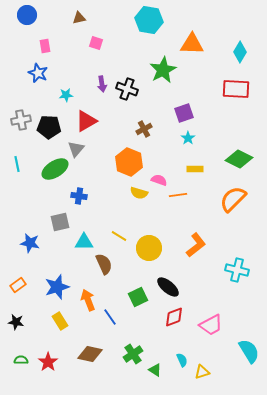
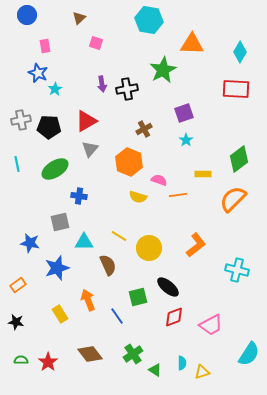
brown triangle at (79, 18): rotated 32 degrees counterclockwise
black cross at (127, 89): rotated 30 degrees counterclockwise
cyan star at (66, 95): moved 11 px left, 6 px up; rotated 24 degrees counterclockwise
cyan star at (188, 138): moved 2 px left, 2 px down
gray triangle at (76, 149): moved 14 px right
green diamond at (239, 159): rotated 64 degrees counterclockwise
yellow rectangle at (195, 169): moved 8 px right, 5 px down
yellow semicircle at (139, 193): moved 1 px left, 4 px down
brown semicircle at (104, 264): moved 4 px right, 1 px down
blue star at (57, 287): moved 19 px up
green square at (138, 297): rotated 12 degrees clockwise
blue line at (110, 317): moved 7 px right, 1 px up
yellow rectangle at (60, 321): moved 7 px up
cyan semicircle at (249, 351): moved 3 px down; rotated 65 degrees clockwise
brown diamond at (90, 354): rotated 40 degrees clockwise
cyan semicircle at (182, 360): moved 3 px down; rotated 24 degrees clockwise
